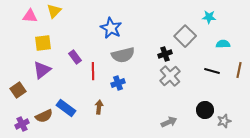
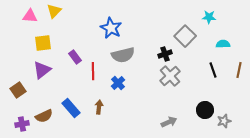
black line: moved 1 px right, 1 px up; rotated 56 degrees clockwise
blue cross: rotated 24 degrees counterclockwise
blue rectangle: moved 5 px right; rotated 12 degrees clockwise
purple cross: rotated 16 degrees clockwise
